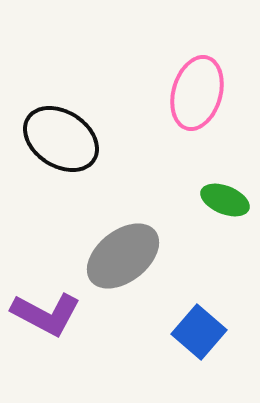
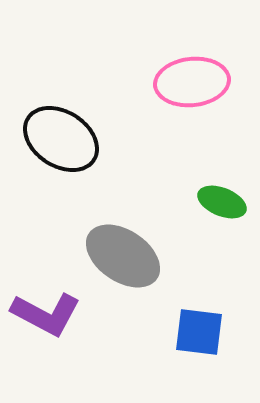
pink ellipse: moved 5 px left, 11 px up; rotated 68 degrees clockwise
green ellipse: moved 3 px left, 2 px down
gray ellipse: rotated 72 degrees clockwise
blue square: rotated 34 degrees counterclockwise
